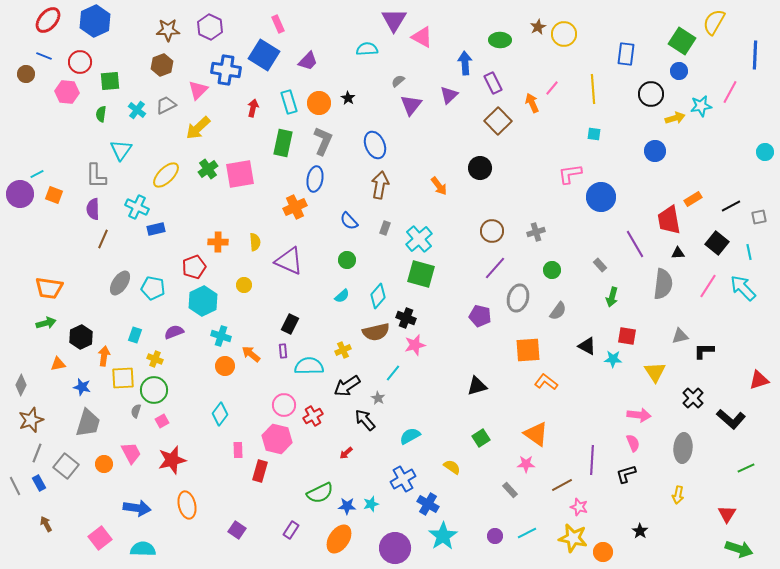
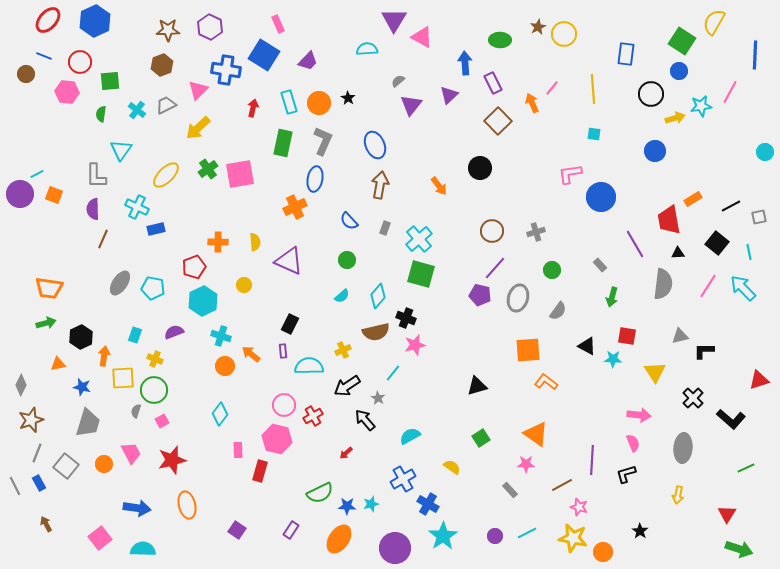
purple pentagon at (480, 316): moved 21 px up
